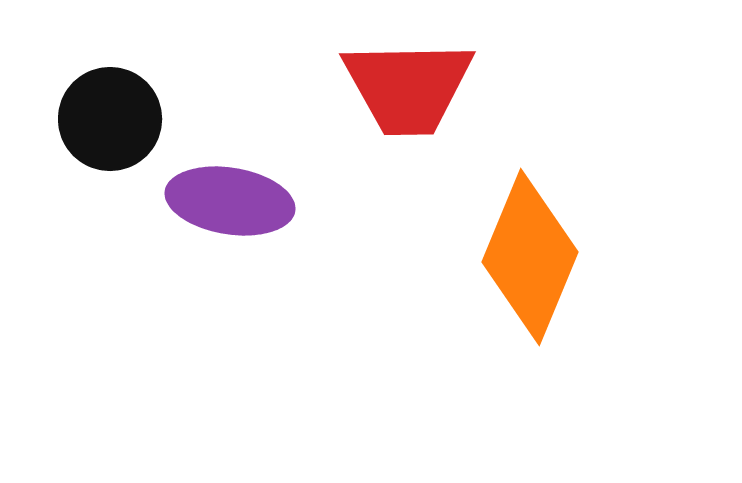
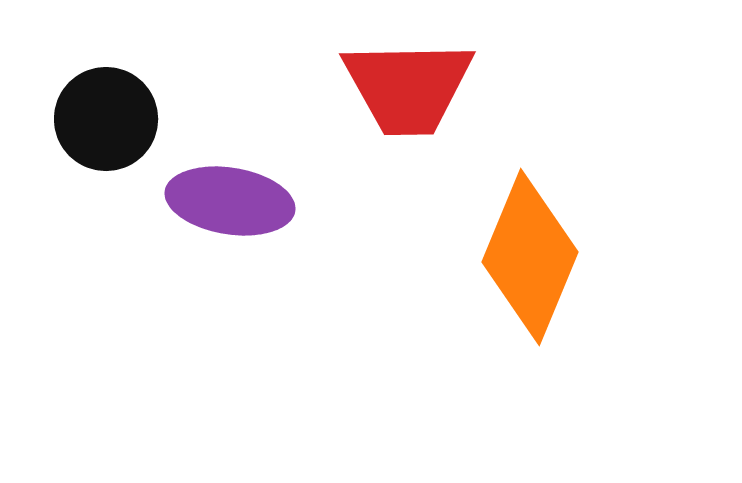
black circle: moved 4 px left
